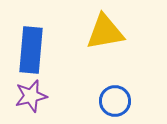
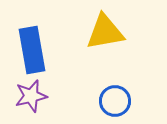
blue rectangle: moved 1 px right; rotated 15 degrees counterclockwise
